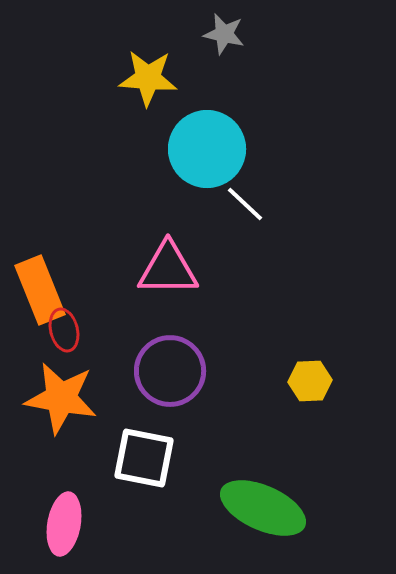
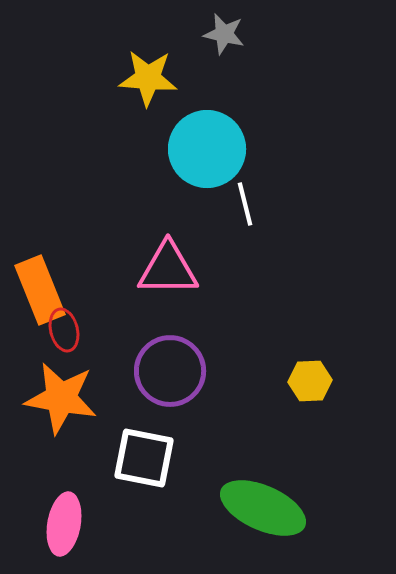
white line: rotated 33 degrees clockwise
